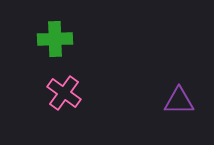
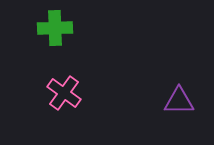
green cross: moved 11 px up
